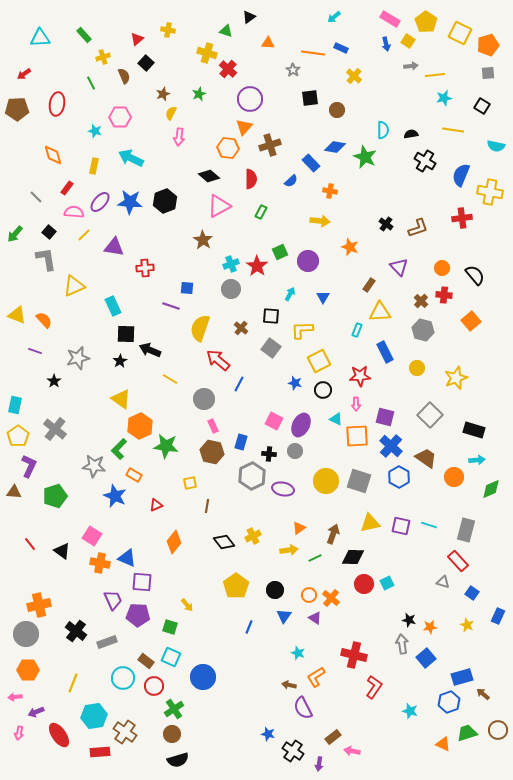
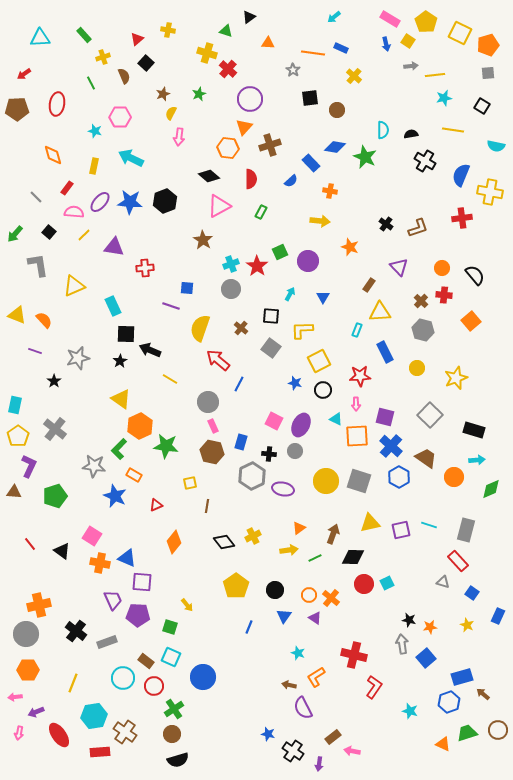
gray L-shape at (46, 259): moved 8 px left, 6 px down
gray circle at (204, 399): moved 4 px right, 3 px down
purple square at (401, 526): moved 4 px down; rotated 24 degrees counterclockwise
